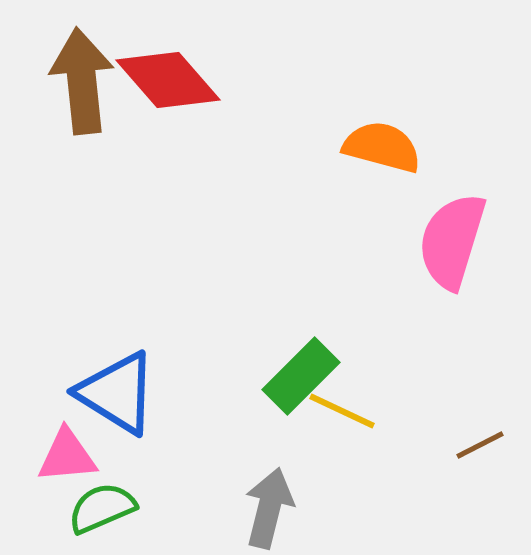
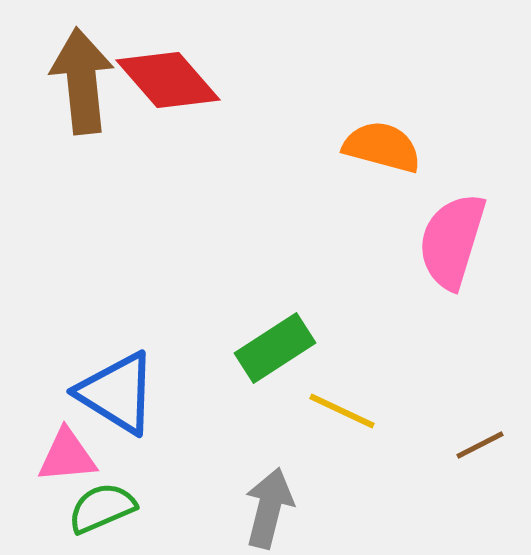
green rectangle: moved 26 px left, 28 px up; rotated 12 degrees clockwise
